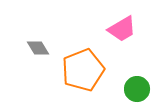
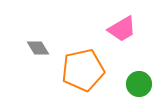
orange pentagon: rotated 9 degrees clockwise
green circle: moved 2 px right, 5 px up
